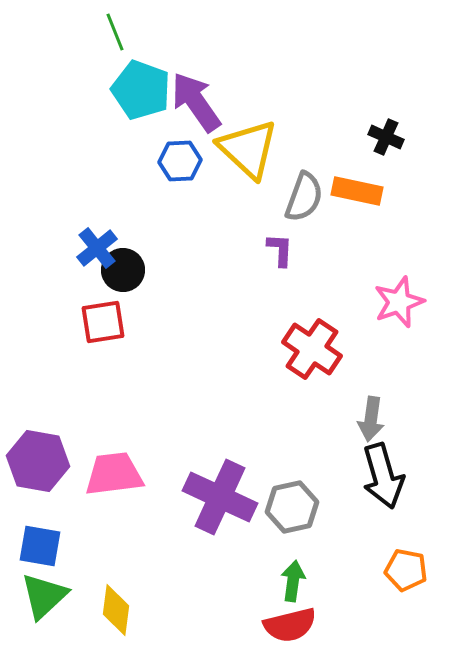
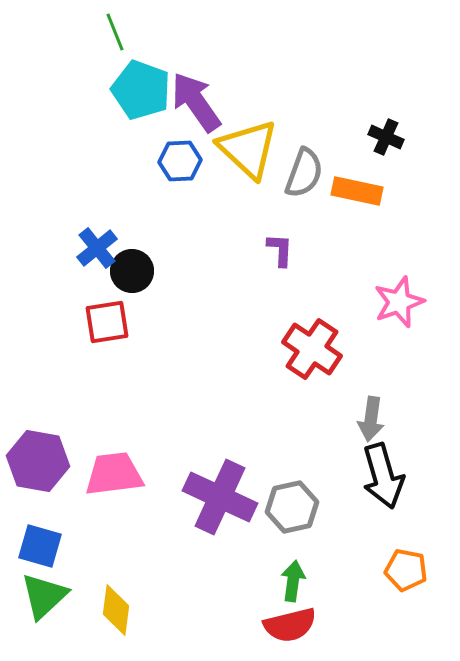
gray semicircle: moved 24 px up
black circle: moved 9 px right, 1 px down
red square: moved 4 px right
blue square: rotated 6 degrees clockwise
